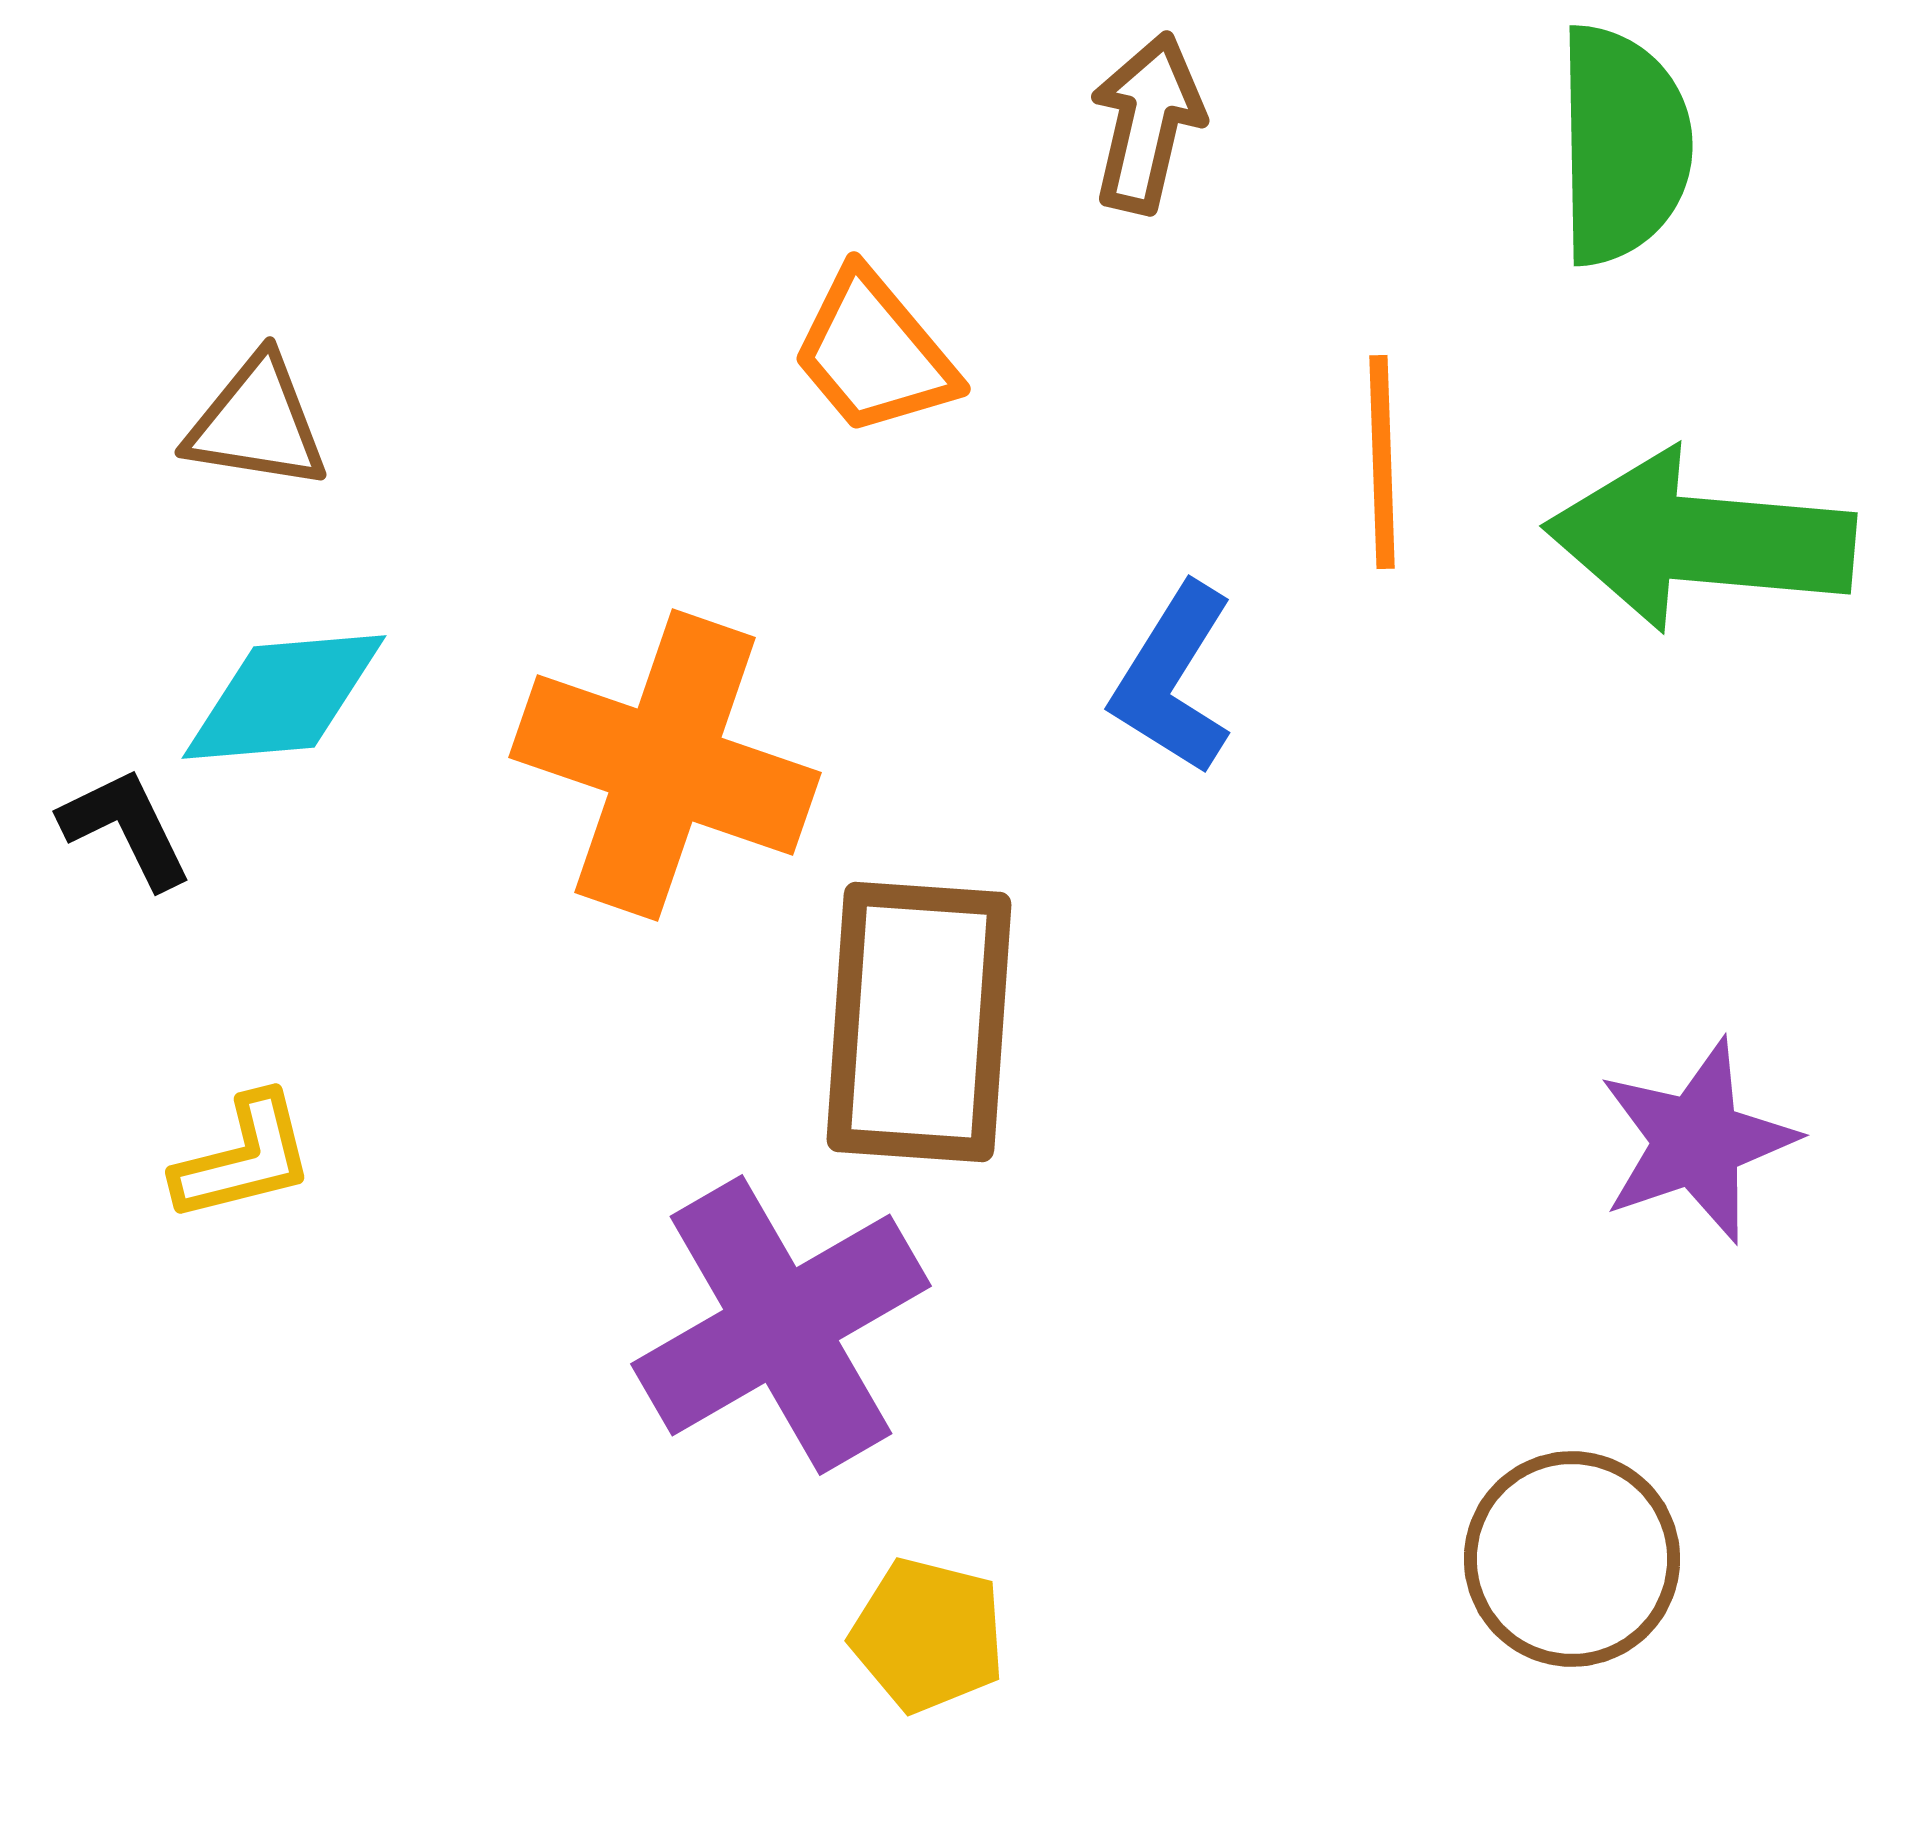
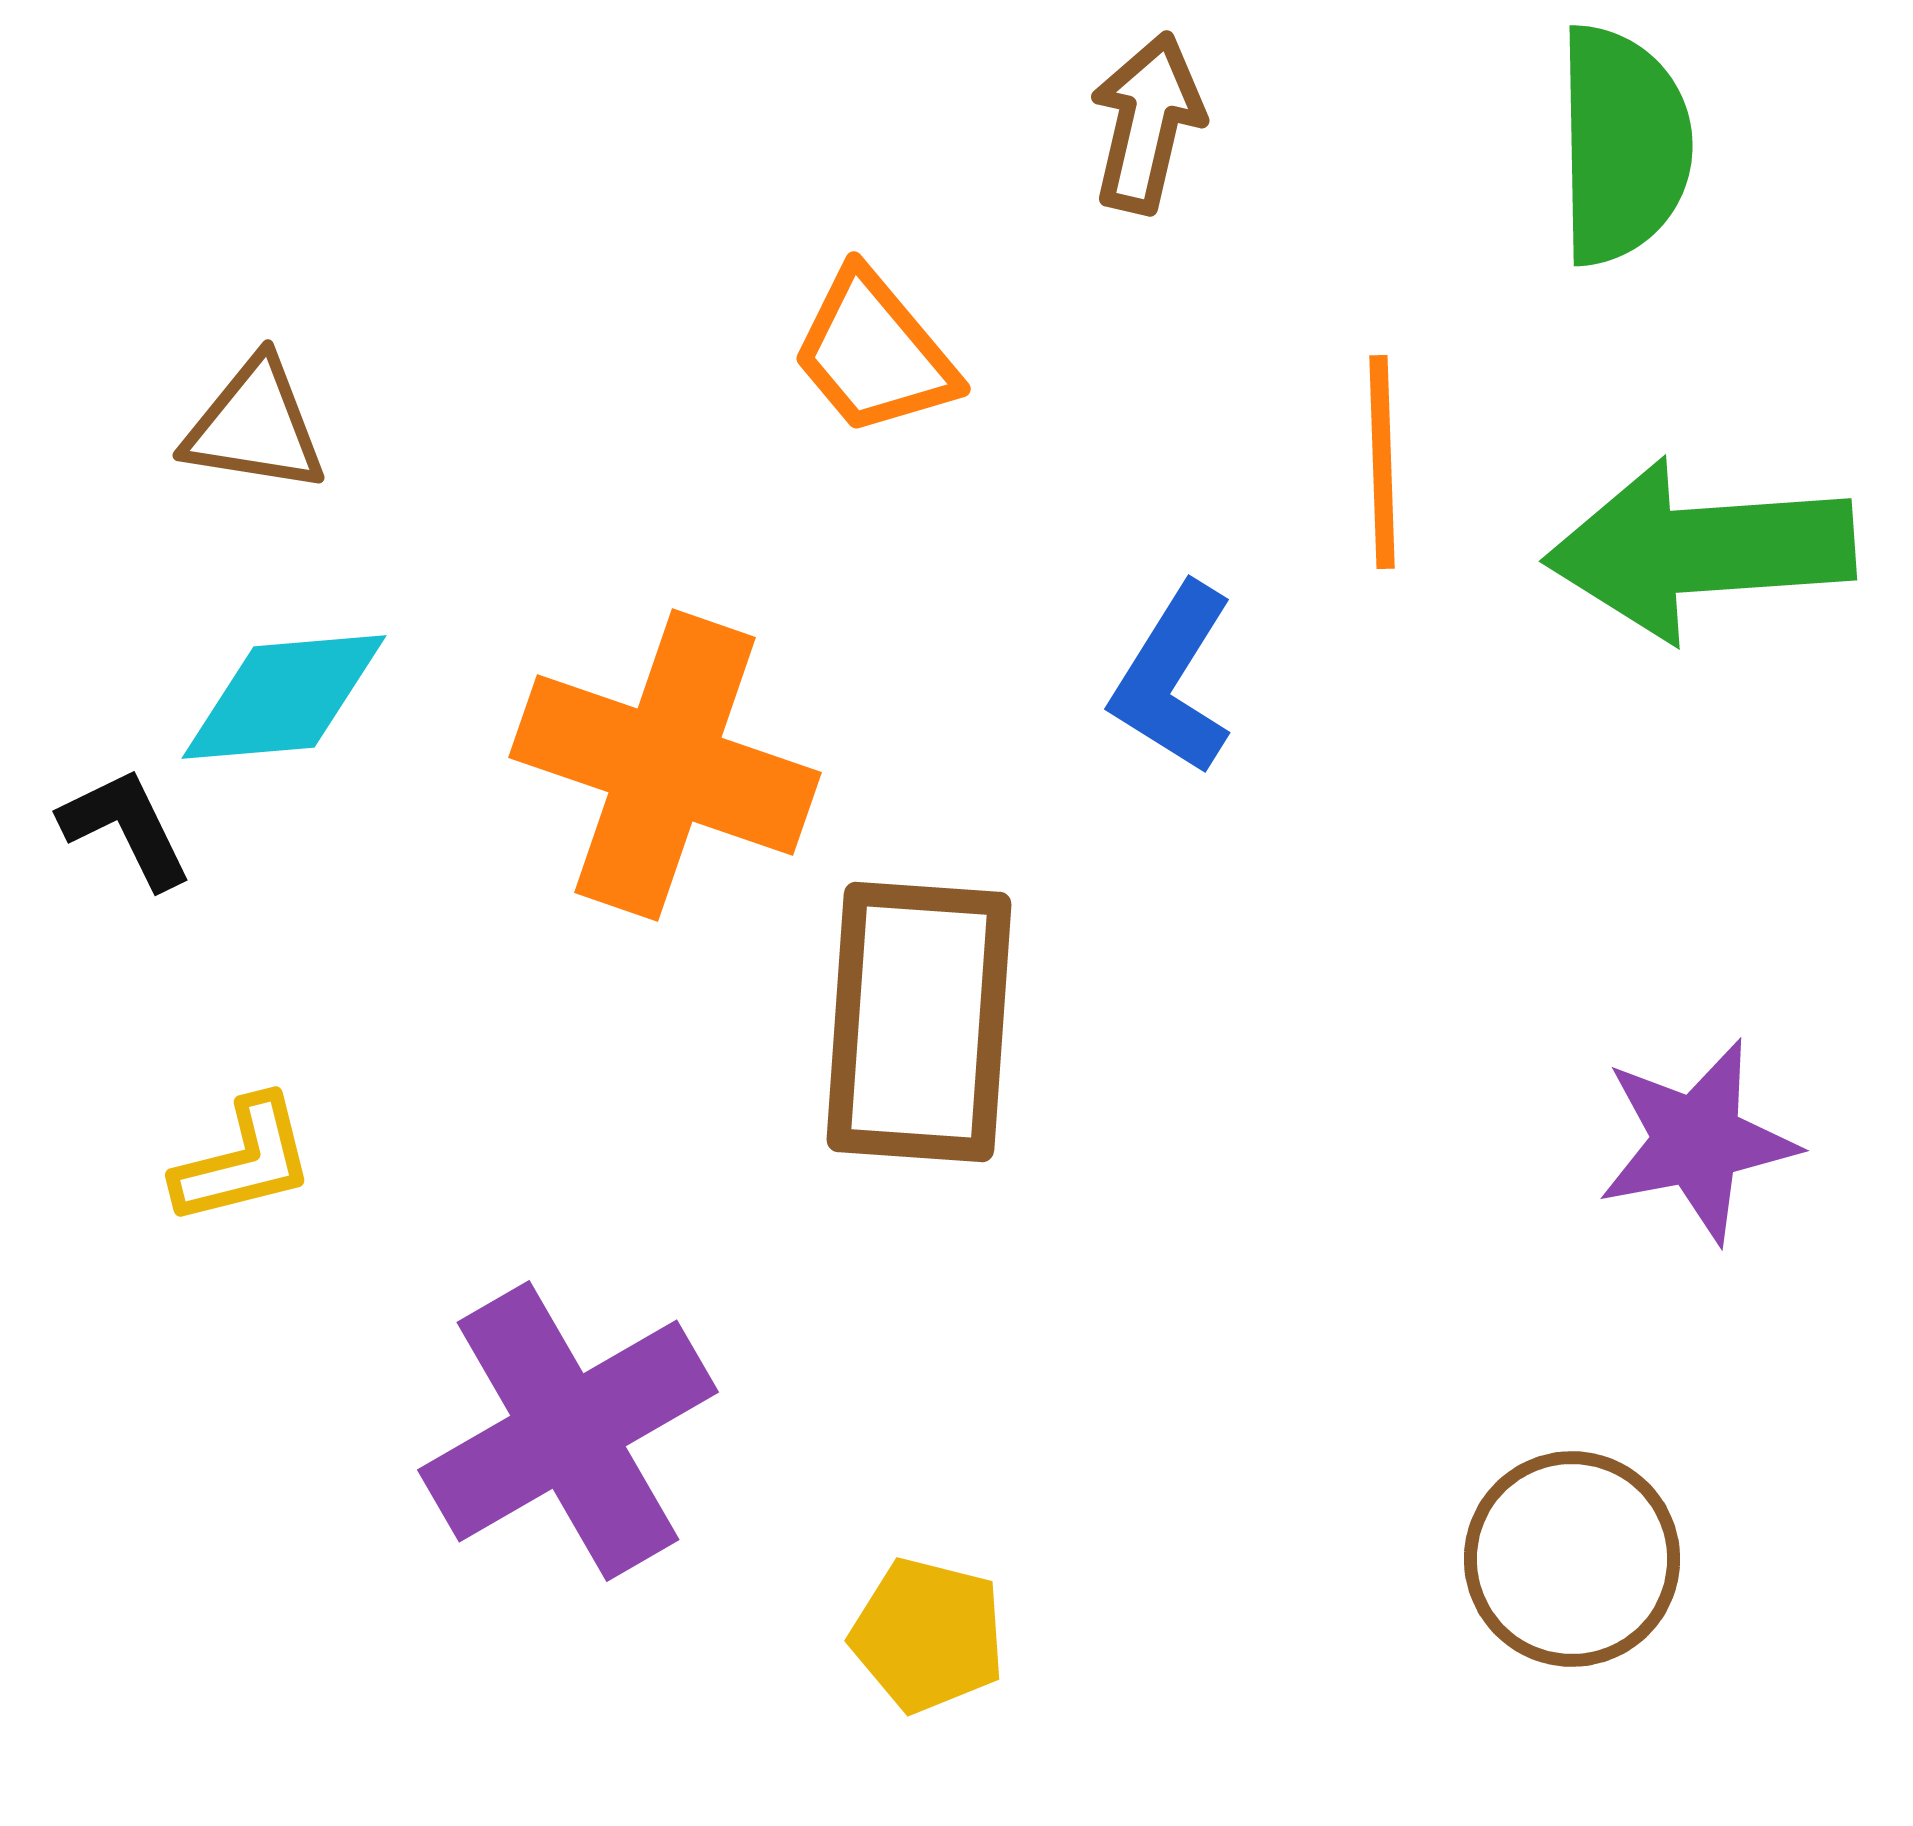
brown triangle: moved 2 px left, 3 px down
green arrow: moved 10 px down; rotated 9 degrees counterclockwise
purple star: rotated 8 degrees clockwise
yellow L-shape: moved 3 px down
purple cross: moved 213 px left, 106 px down
